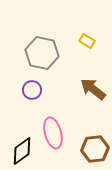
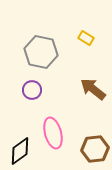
yellow rectangle: moved 1 px left, 3 px up
gray hexagon: moved 1 px left, 1 px up
black diamond: moved 2 px left
